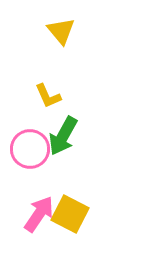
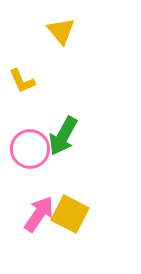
yellow L-shape: moved 26 px left, 15 px up
